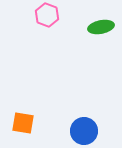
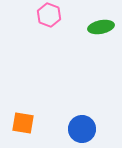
pink hexagon: moved 2 px right
blue circle: moved 2 px left, 2 px up
